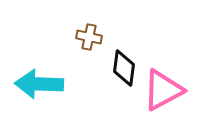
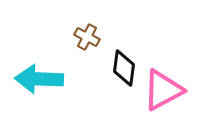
brown cross: moved 2 px left; rotated 15 degrees clockwise
cyan arrow: moved 5 px up
